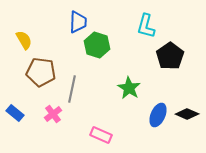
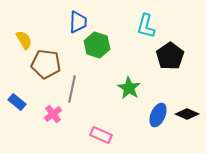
brown pentagon: moved 5 px right, 8 px up
blue rectangle: moved 2 px right, 11 px up
